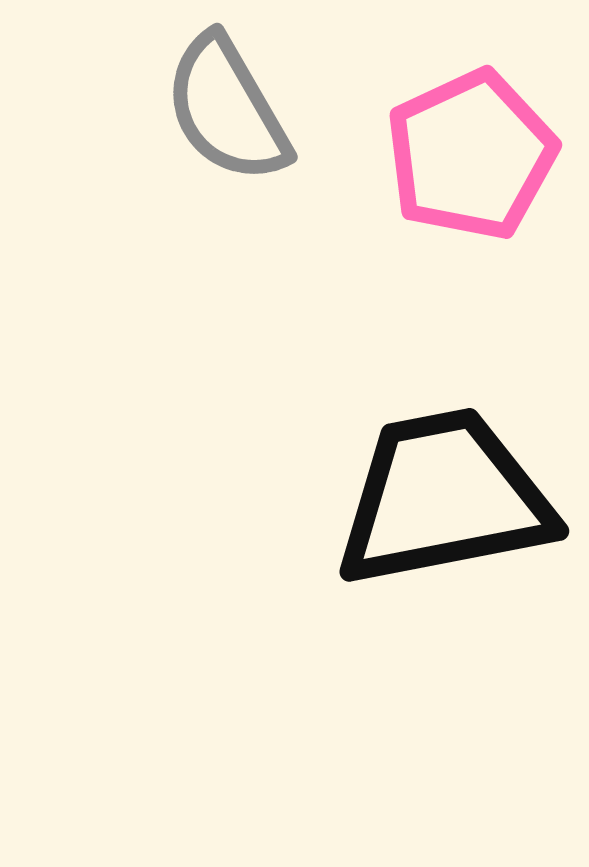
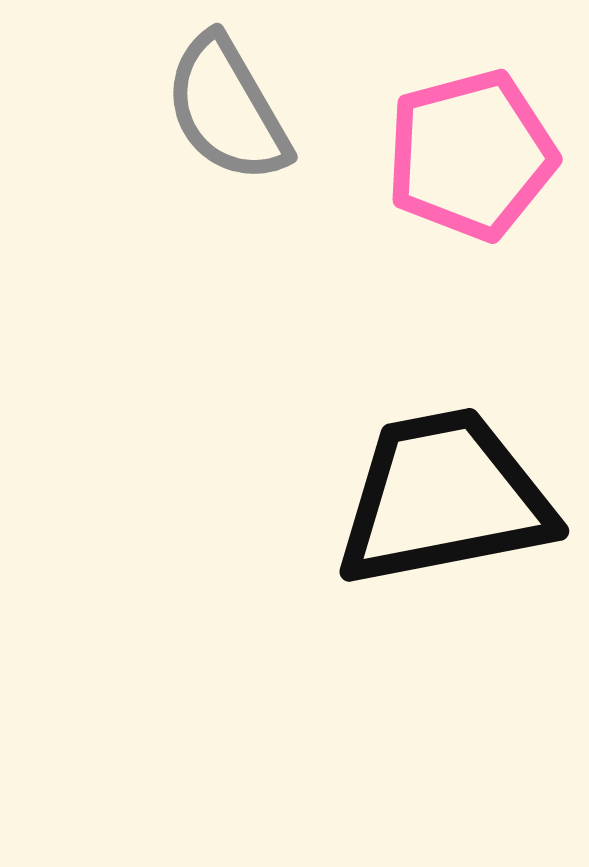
pink pentagon: rotated 10 degrees clockwise
